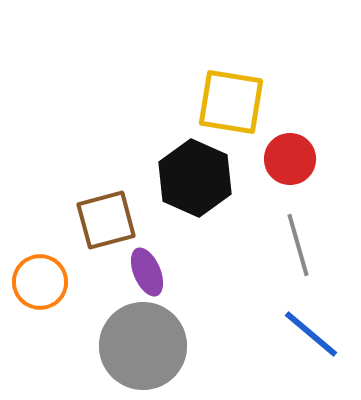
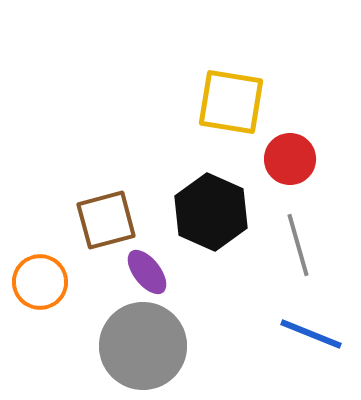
black hexagon: moved 16 px right, 34 px down
purple ellipse: rotated 15 degrees counterclockwise
blue line: rotated 18 degrees counterclockwise
